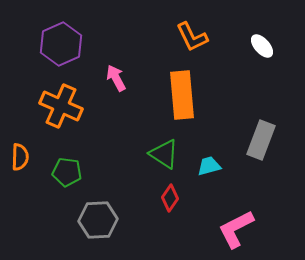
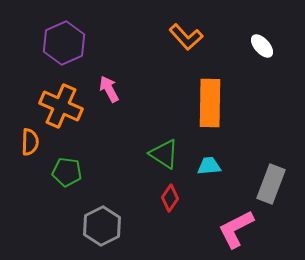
orange L-shape: moved 6 px left; rotated 16 degrees counterclockwise
purple hexagon: moved 3 px right, 1 px up
pink arrow: moved 7 px left, 11 px down
orange rectangle: moved 28 px right, 8 px down; rotated 6 degrees clockwise
gray rectangle: moved 10 px right, 44 px down
orange semicircle: moved 10 px right, 15 px up
cyan trapezoid: rotated 10 degrees clockwise
gray hexagon: moved 4 px right, 6 px down; rotated 24 degrees counterclockwise
